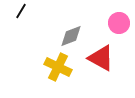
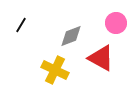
black line: moved 14 px down
pink circle: moved 3 px left
yellow cross: moved 3 px left, 3 px down
